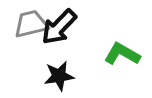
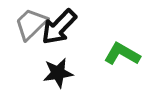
gray trapezoid: rotated 30 degrees counterclockwise
black star: moved 1 px left, 3 px up
